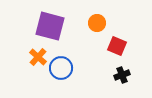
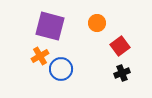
red square: moved 3 px right; rotated 30 degrees clockwise
orange cross: moved 2 px right, 1 px up; rotated 18 degrees clockwise
blue circle: moved 1 px down
black cross: moved 2 px up
